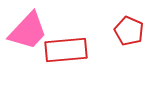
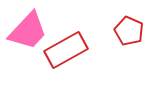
red rectangle: rotated 24 degrees counterclockwise
